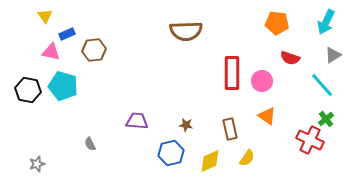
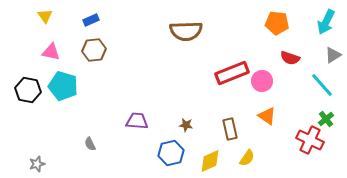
blue rectangle: moved 24 px right, 14 px up
red rectangle: rotated 68 degrees clockwise
